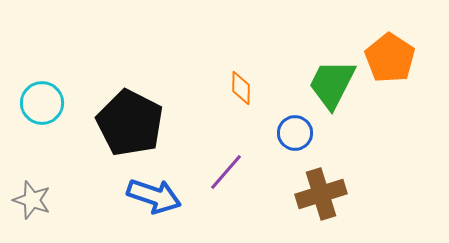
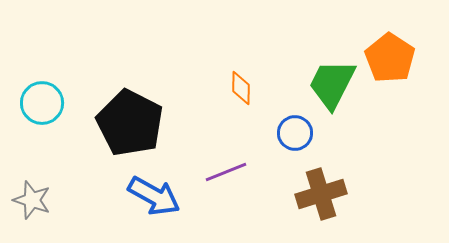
purple line: rotated 27 degrees clockwise
blue arrow: rotated 10 degrees clockwise
